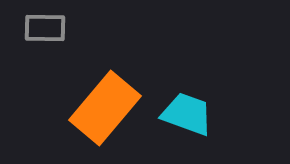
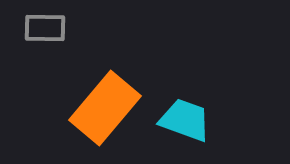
cyan trapezoid: moved 2 px left, 6 px down
